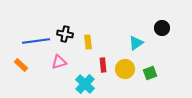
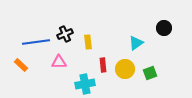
black circle: moved 2 px right
black cross: rotated 35 degrees counterclockwise
blue line: moved 1 px down
pink triangle: rotated 14 degrees clockwise
cyan cross: rotated 36 degrees clockwise
